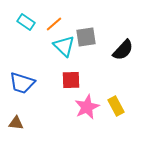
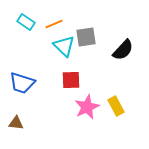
orange line: rotated 18 degrees clockwise
